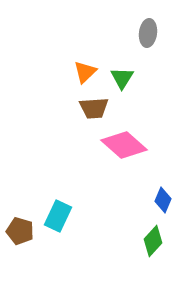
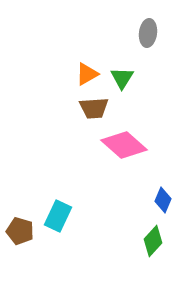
orange triangle: moved 2 px right, 2 px down; rotated 15 degrees clockwise
